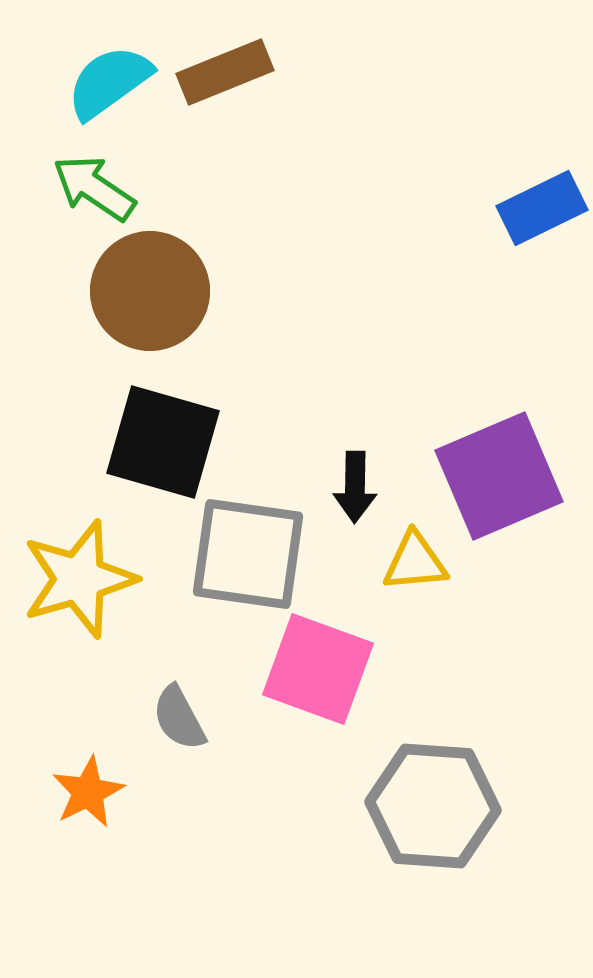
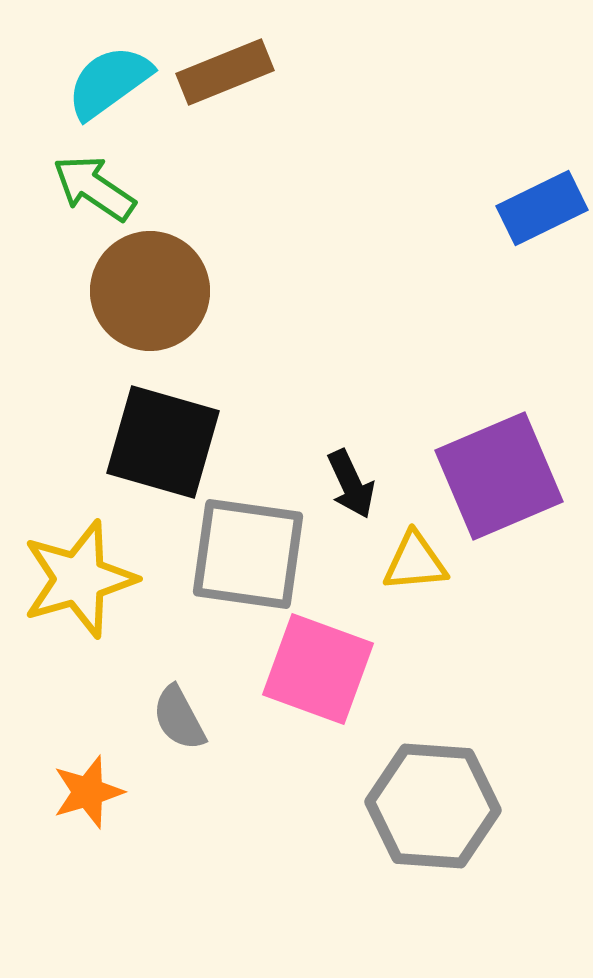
black arrow: moved 4 px left, 3 px up; rotated 26 degrees counterclockwise
orange star: rotated 10 degrees clockwise
